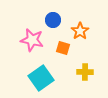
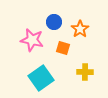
blue circle: moved 1 px right, 2 px down
orange star: moved 2 px up
